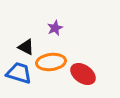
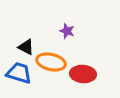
purple star: moved 12 px right, 3 px down; rotated 28 degrees counterclockwise
orange ellipse: rotated 20 degrees clockwise
red ellipse: rotated 30 degrees counterclockwise
